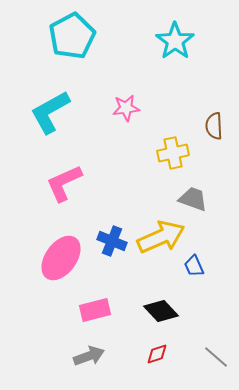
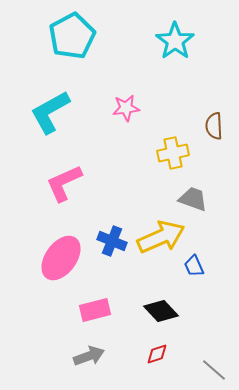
gray line: moved 2 px left, 13 px down
